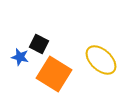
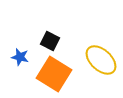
black square: moved 11 px right, 3 px up
